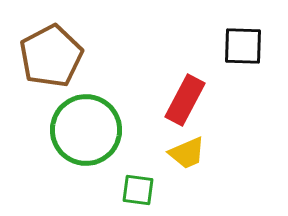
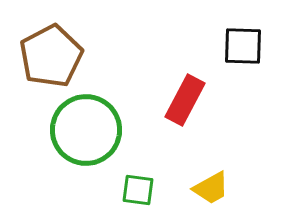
yellow trapezoid: moved 24 px right, 35 px down; rotated 6 degrees counterclockwise
